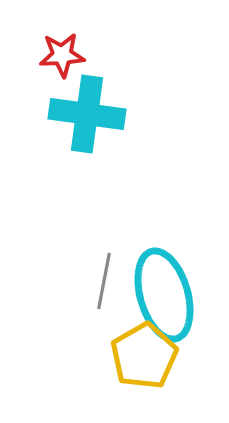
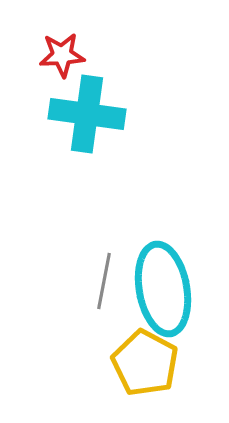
cyan ellipse: moved 1 px left, 6 px up; rotated 6 degrees clockwise
yellow pentagon: moved 1 px right, 7 px down; rotated 14 degrees counterclockwise
